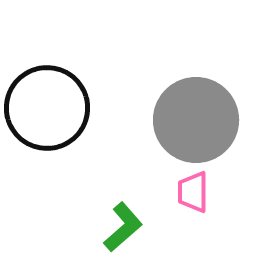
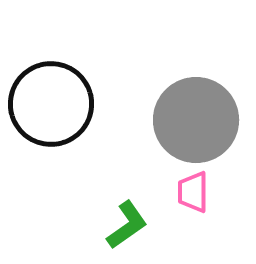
black circle: moved 4 px right, 4 px up
green L-shape: moved 4 px right, 2 px up; rotated 6 degrees clockwise
